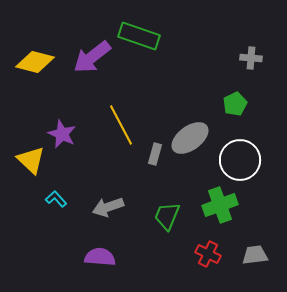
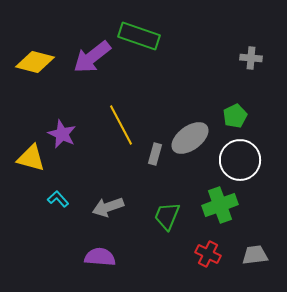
green pentagon: moved 12 px down
yellow triangle: moved 2 px up; rotated 28 degrees counterclockwise
cyan L-shape: moved 2 px right
